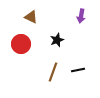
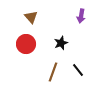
brown triangle: rotated 24 degrees clockwise
black star: moved 4 px right, 3 px down
red circle: moved 5 px right
black line: rotated 64 degrees clockwise
